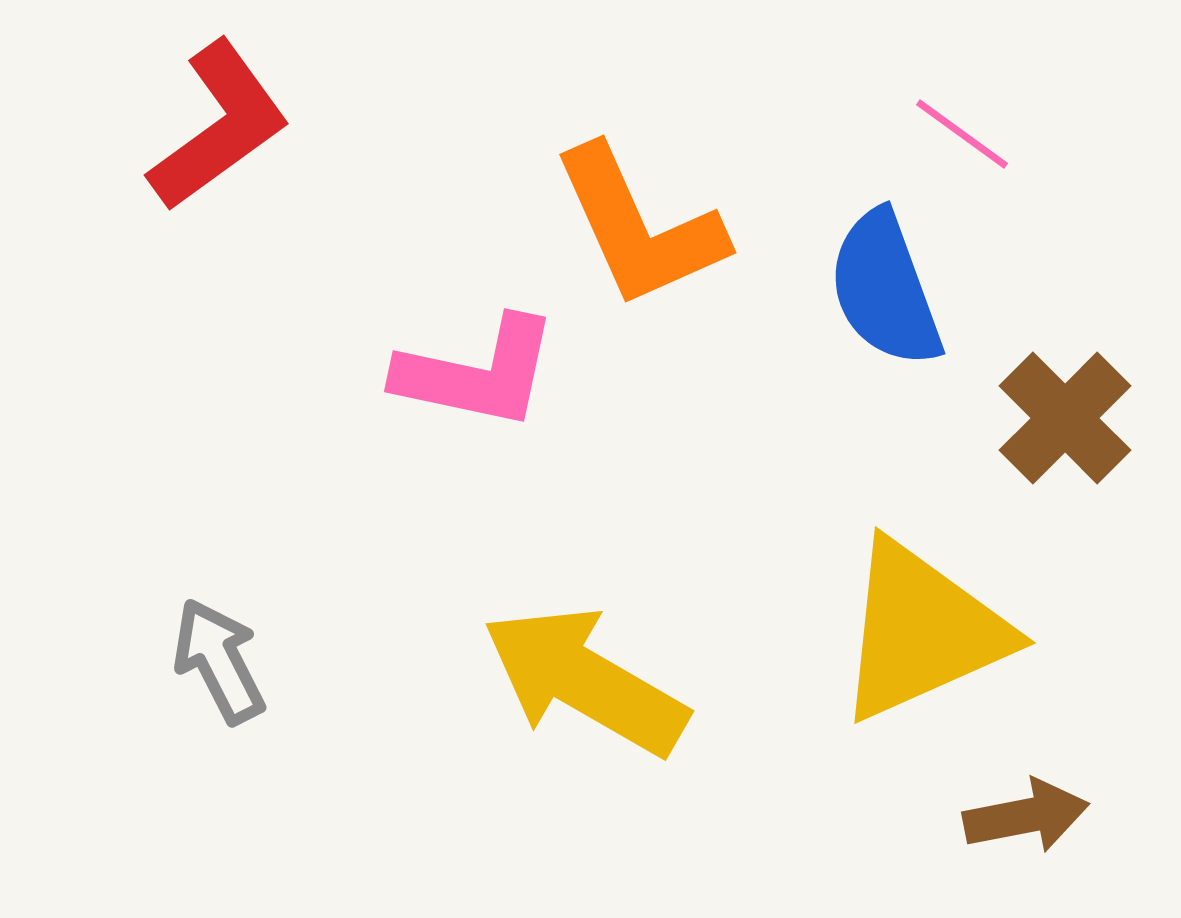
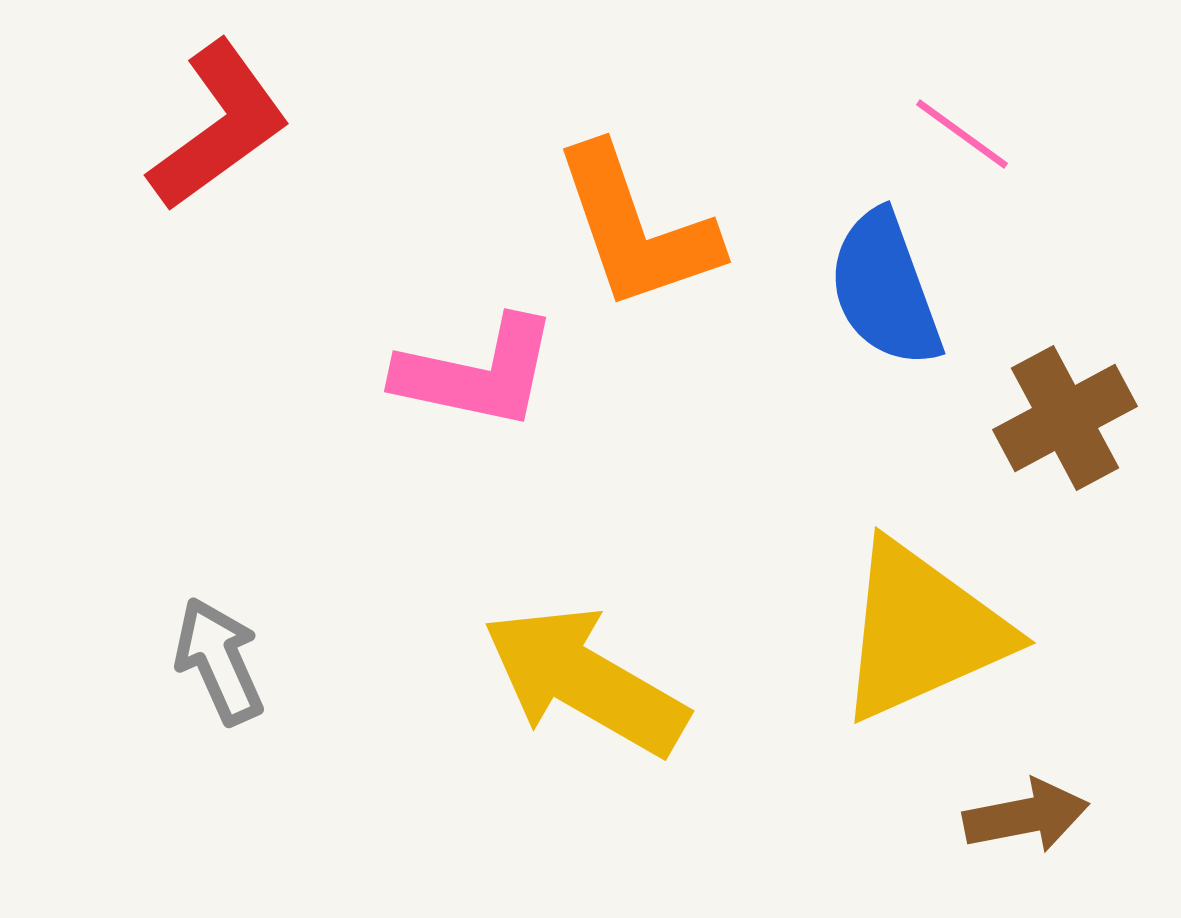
orange L-shape: moved 3 px left, 1 px down; rotated 5 degrees clockwise
brown cross: rotated 17 degrees clockwise
gray arrow: rotated 3 degrees clockwise
